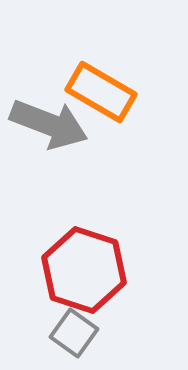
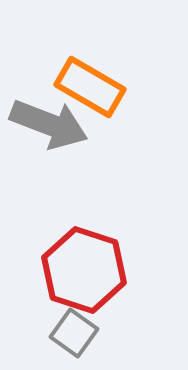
orange rectangle: moved 11 px left, 5 px up
